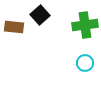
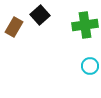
brown rectangle: rotated 66 degrees counterclockwise
cyan circle: moved 5 px right, 3 px down
